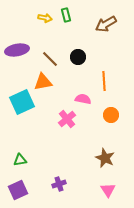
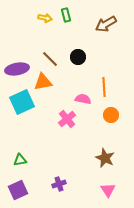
purple ellipse: moved 19 px down
orange line: moved 6 px down
